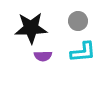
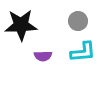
black star: moved 10 px left, 3 px up
